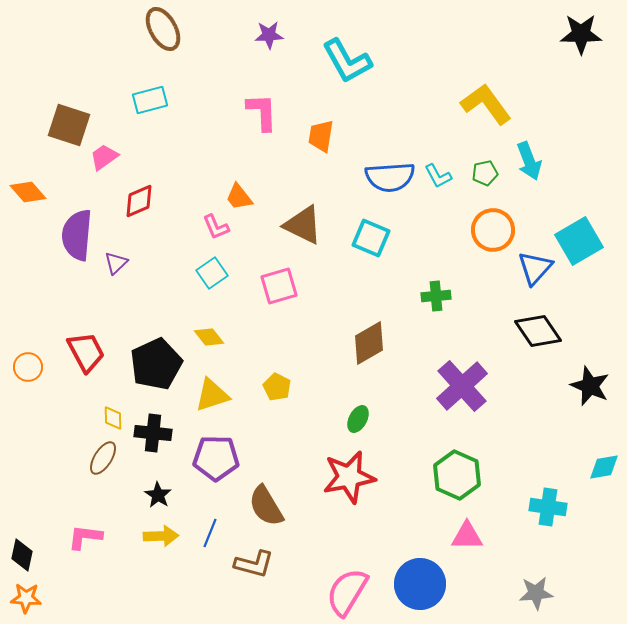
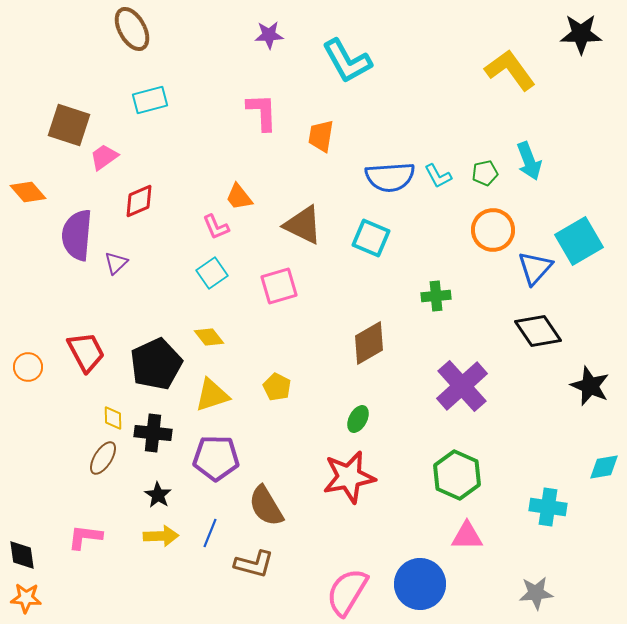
brown ellipse at (163, 29): moved 31 px left
yellow L-shape at (486, 104): moved 24 px right, 34 px up
black diamond at (22, 555): rotated 20 degrees counterclockwise
